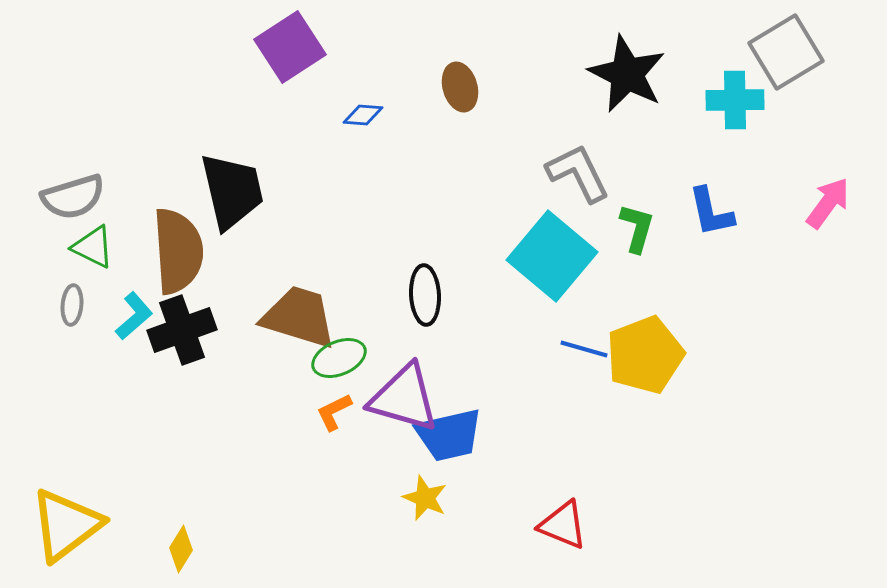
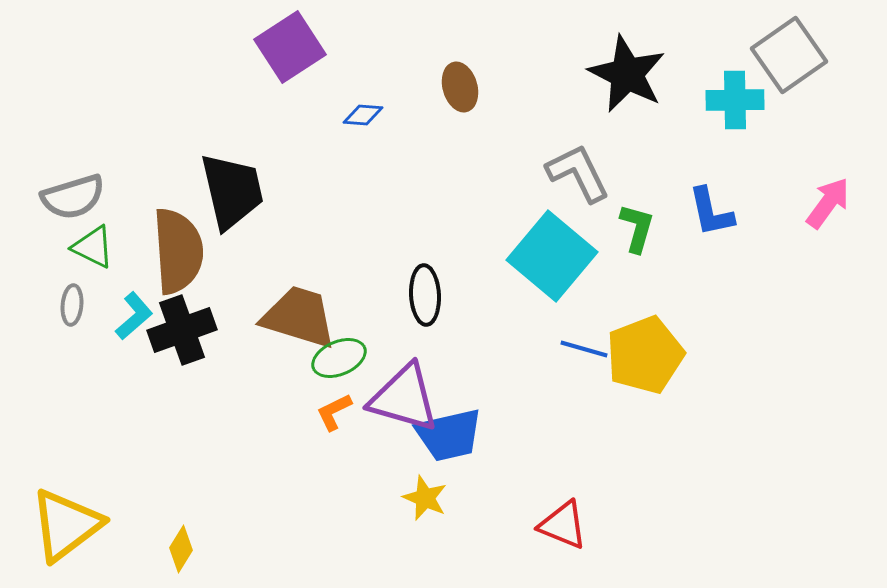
gray square: moved 3 px right, 3 px down; rotated 4 degrees counterclockwise
